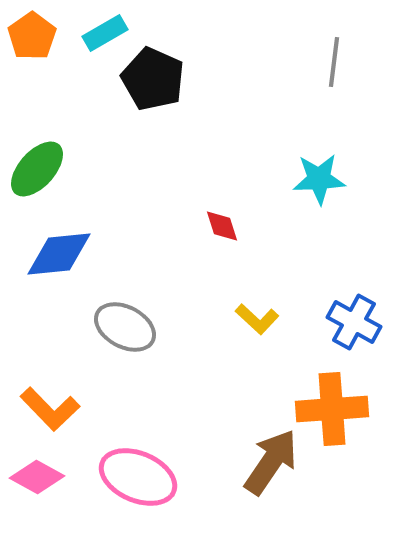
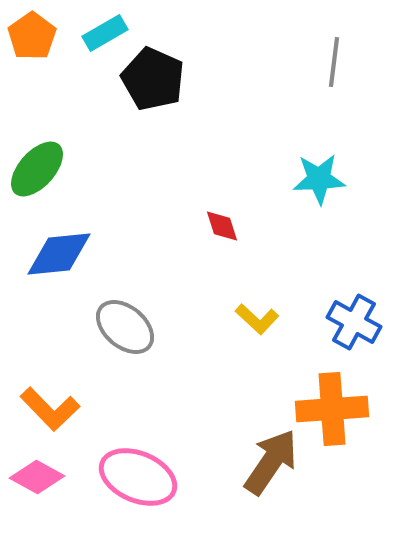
gray ellipse: rotated 12 degrees clockwise
